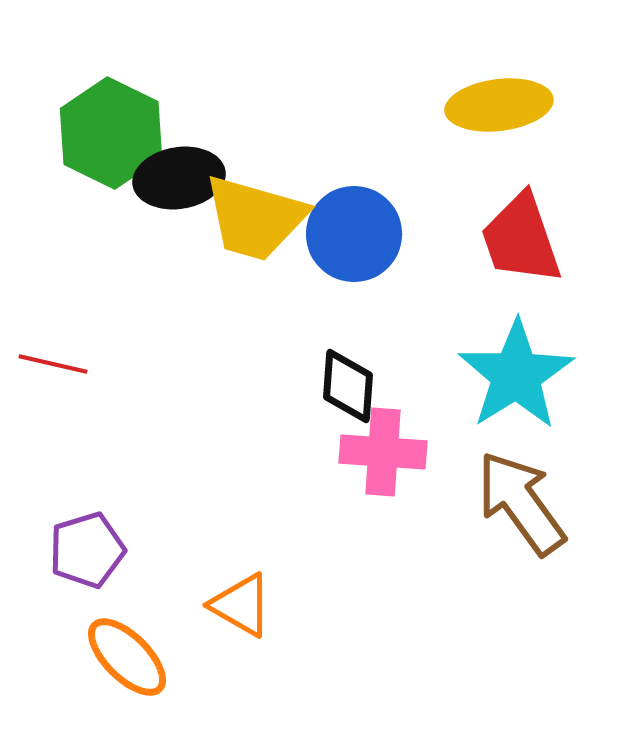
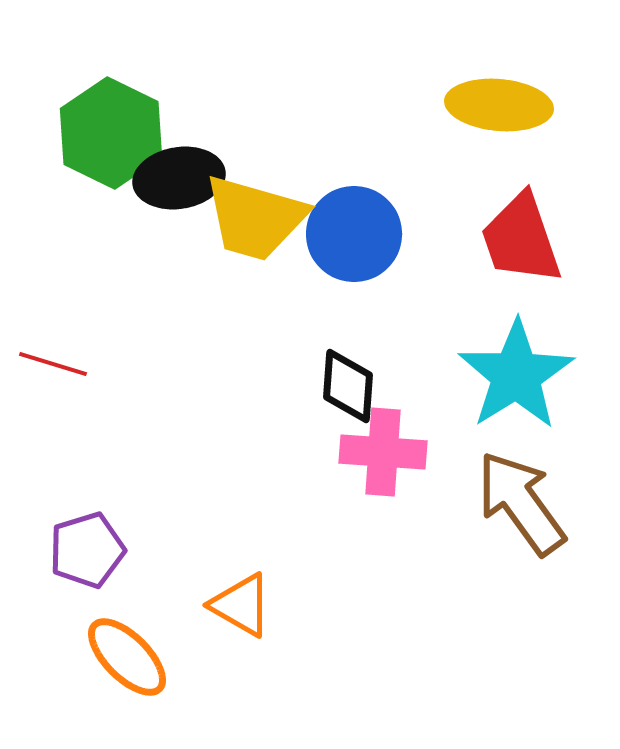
yellow ellipse: rotated 12 degrees clockwise
red line: rotated 4 degrees clockwise
